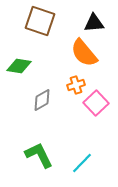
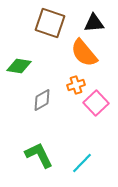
brown square: moved 10 px right, 2 px down
